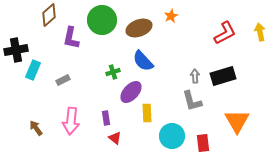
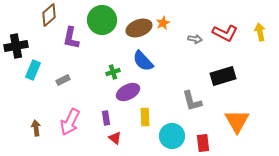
orange star: moved 8 px left, 7 px down
red L-shape: rotated 55 degrees clockwise
black cross: moved 4 px up
gray arrow: moved 37 px up; rotated 104 degrees clockwise
purple ellipse: moved 3 px left; rotated 20 degrees clockwise
yellow rectangle: moved 2 px left, 4 px down
pink arrow: moved 1 px left, 1 px down; rotated 20 degrees clockwise
brown arrow: rotated 28 degrees clockwise
